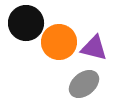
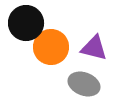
orange circle: moved 8 px left, 5 px down
gray ellipse: rotated 60 degrees clockwise
